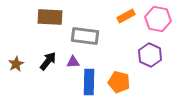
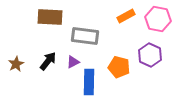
purple triangle: rotated 24 degrees counterclockwise
orange pentagon: moved 15 px up
